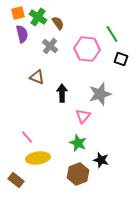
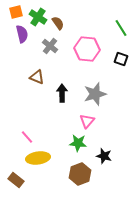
orange square: moved 2 px left, 1 px up
green line: moved 9 px right, 6 px up
gray star: moved 5 px left
pink triangle: moved 4 px right, 5 px down
green star: rotated 18 degrees counterclockwise
black star: moved 3 px right, 4 px up
brown hexagon: moved 2 px right
